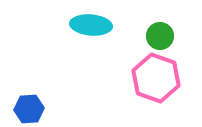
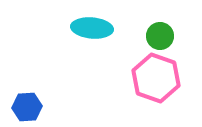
cyan ellipse: moved 1 px right, 3 px down
blue hexagon: moved 2 px left, 2 px up
